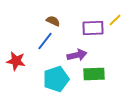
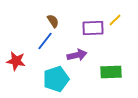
brown semicircle: rotated 32 degrees clockwise
green rectangle: moved 17 px right, 2 px up
